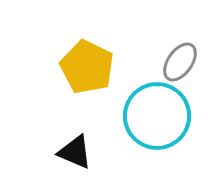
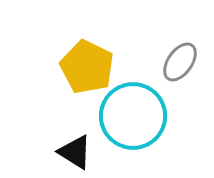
cyan circle: moved 24 px left
black triangle: rotated 9 degrees clockwise
